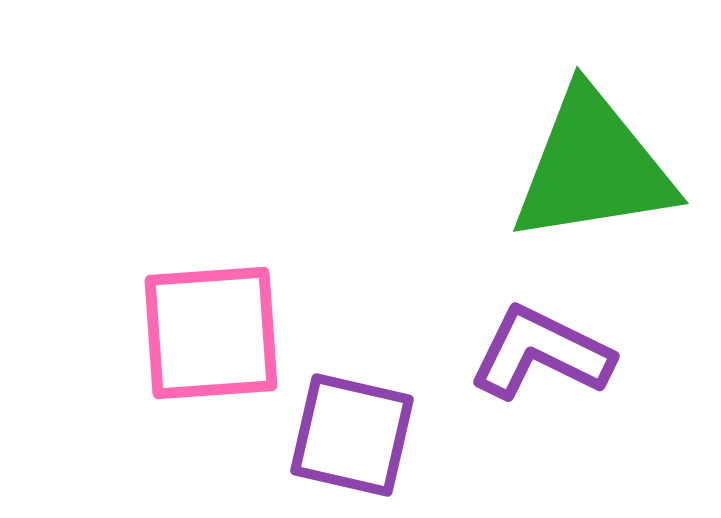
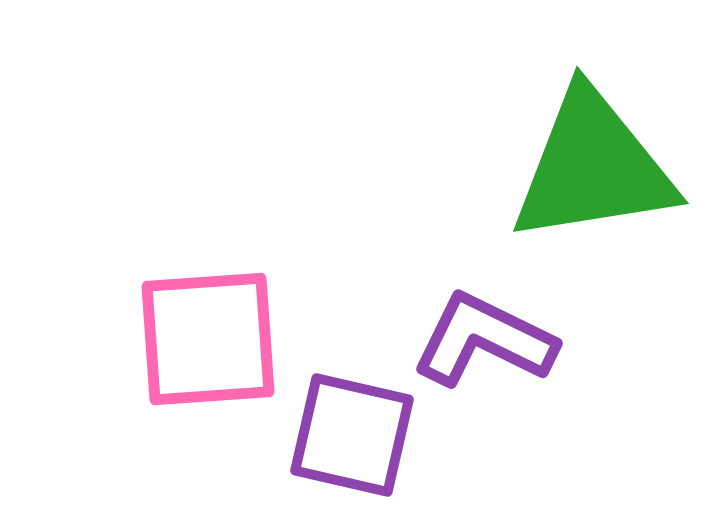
pink square: moved 3 px left, 6 px down
purple L-shape: moved 57 px left, 13 px up
